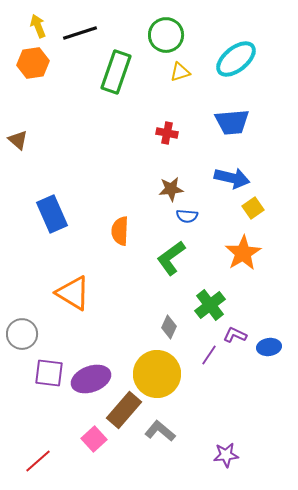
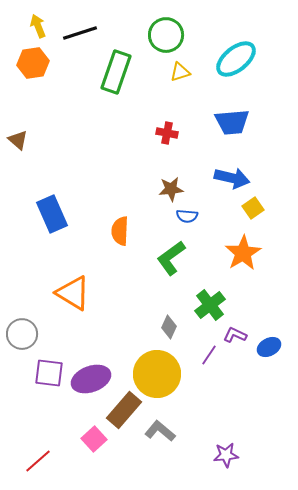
blue ellipse: rotated 20 degrees counterclockwise
